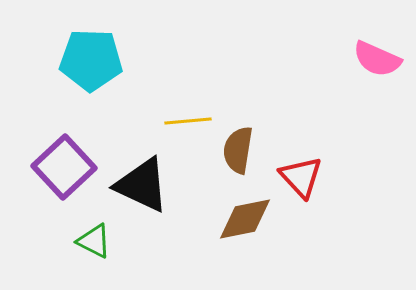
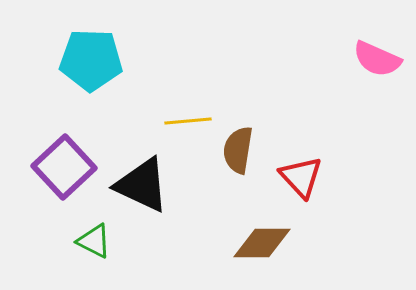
brown diamond: moved 17 px right, 24 px down; rotated 12 degrees clockwise
